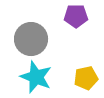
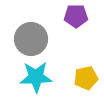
cyan star: rotated 24 degrees counterclockwise
